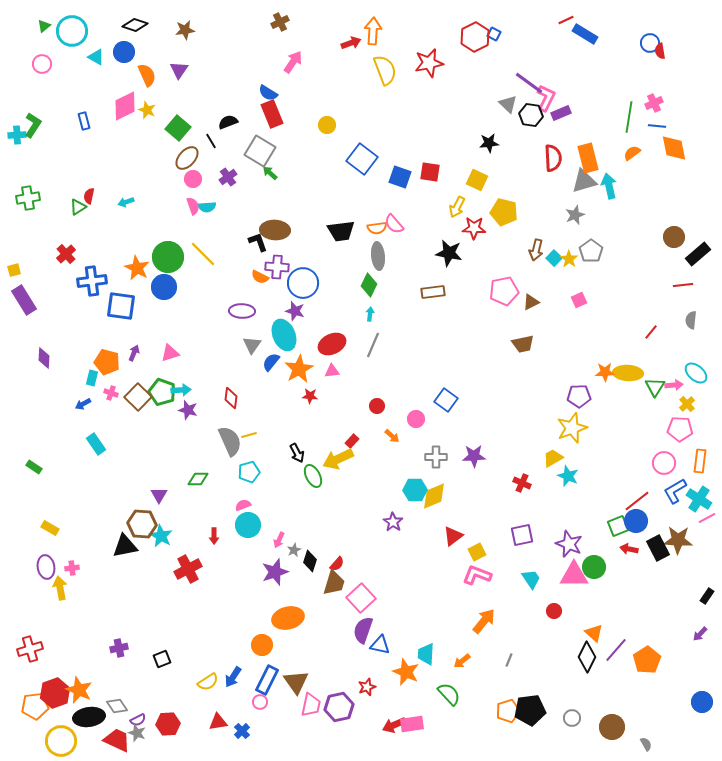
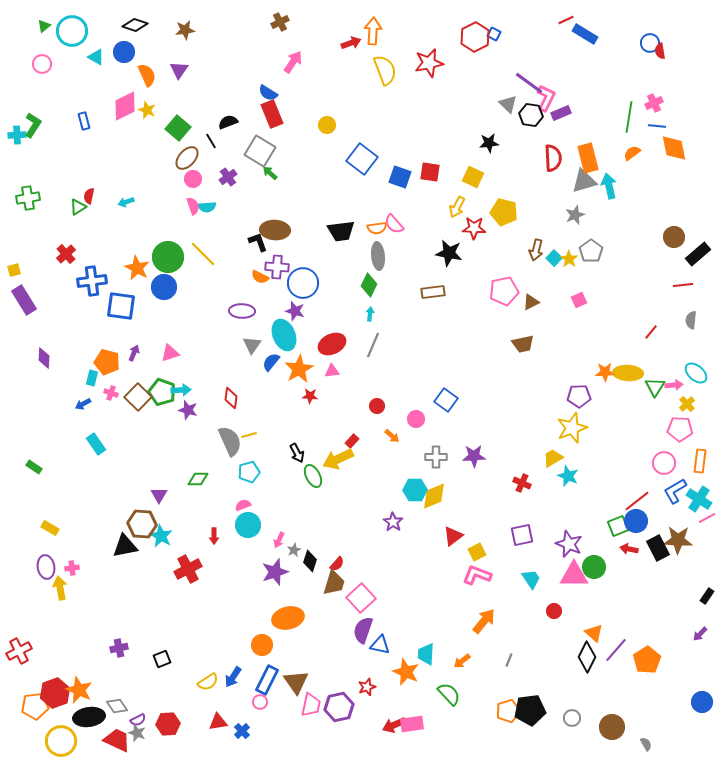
yellow square at (477, 180): moved 4 px left, 3 px up
red cross at (30, 649): moved 11 px left, 2 px down; rotated 10 degrees counterclockwise
